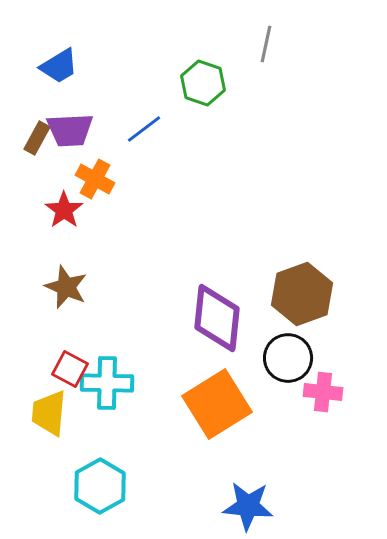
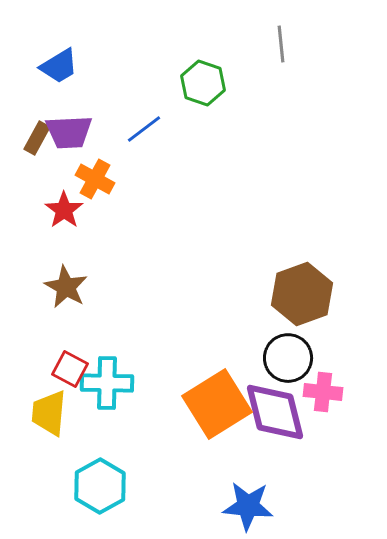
gray line: moved 15 px right; rotated 18 degrees counterclockwise
purple trapezoid: moved 1 px left, 2 px down
brown star: rotated 6 degrees clockwise
purple diamond: moved 58 px right, 94 px down; rotated 20 degrees counterclockwise
